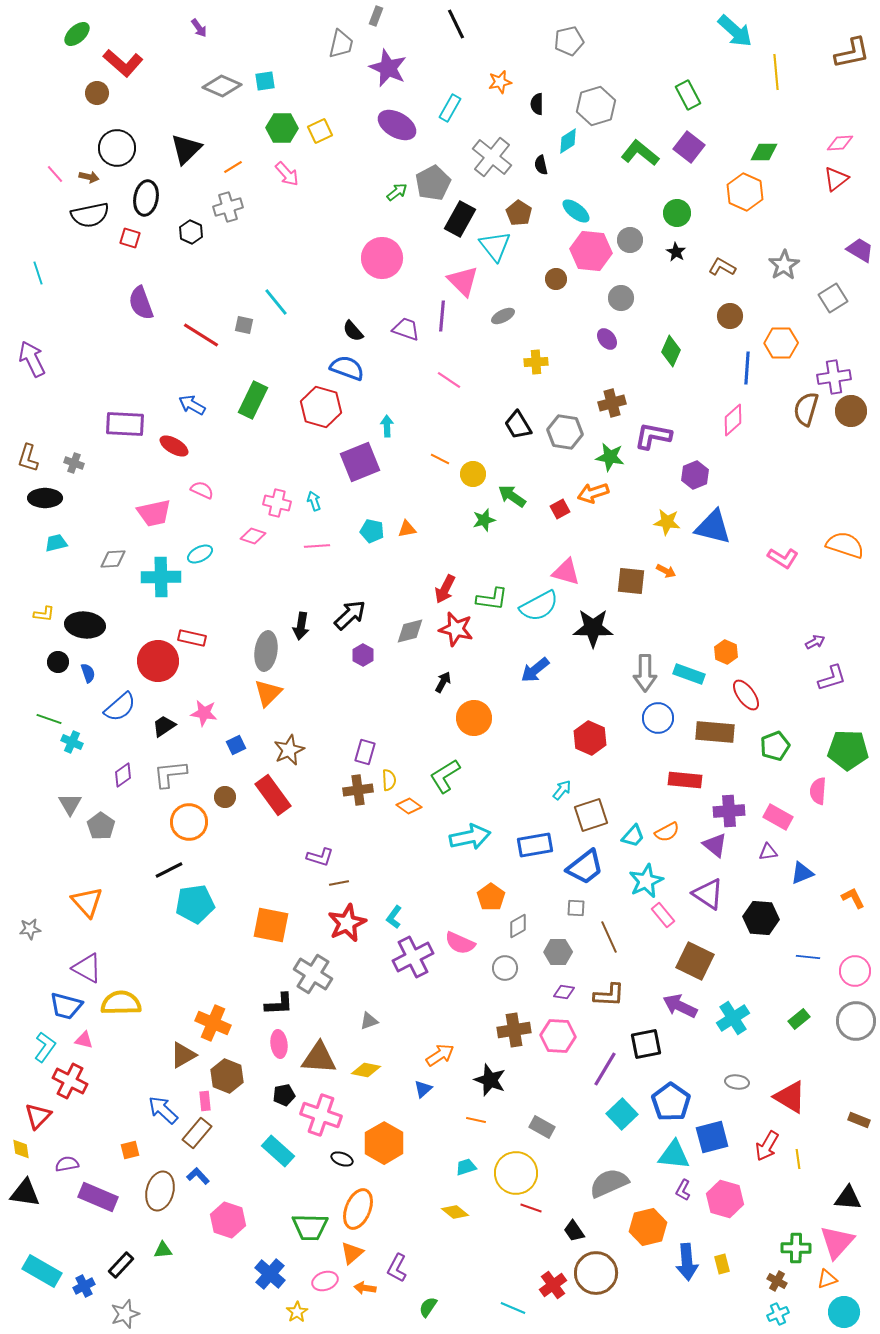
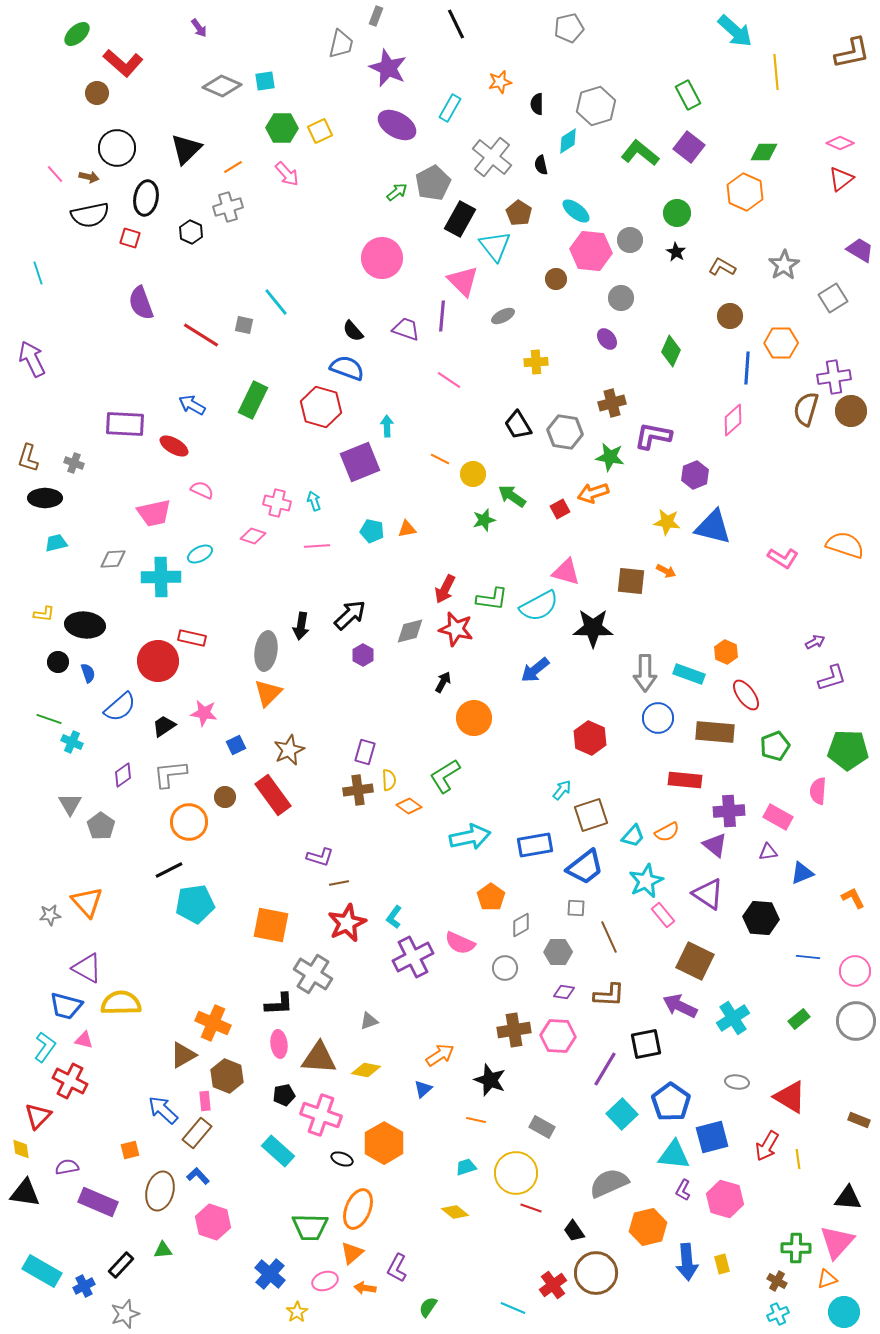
gray pentagon at (569, 41): moved 13 px up
pink diamond at (840, 143): rotated 28 degrees clockwise
red triangle at (836, 179): moved 5 px right
gray diamond at (518, 926): moved 3 px right, 1 px up
gray star at (30, 929): moved 20 px right, 14 px up
purple semicircle at (67, 1164): moved 3 px down
purple rectangle at (98, 1197): moved 5 px down
pink hexagon at (228, 1220): moved 15 px left, 2 px down
